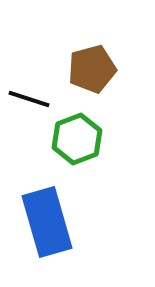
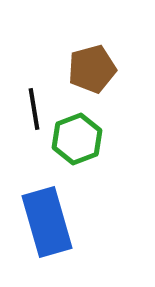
black line: moved 5 px right, 10 px down; rotated 63 degrees clockwise
